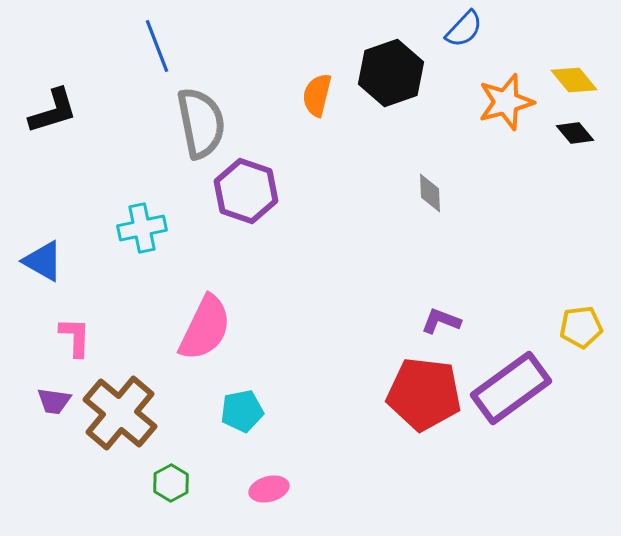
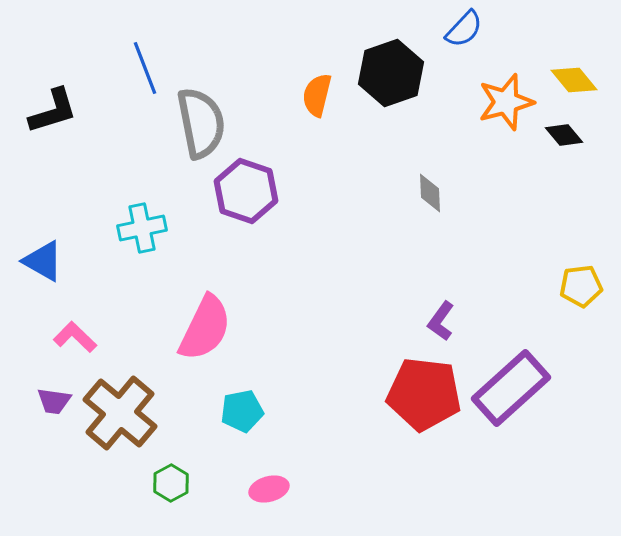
blue line: moved 12 px left, 22 px down
black diamond: moved 11 px left, 2 px down
purple L-shape: rotated 75 degrees counterclockwise
yellow pentagon: moved 41 px up
pink L-shape: rotated 48 degrees counterclockwise
purple rectangle: rotated 6 degrees counterclockwise
